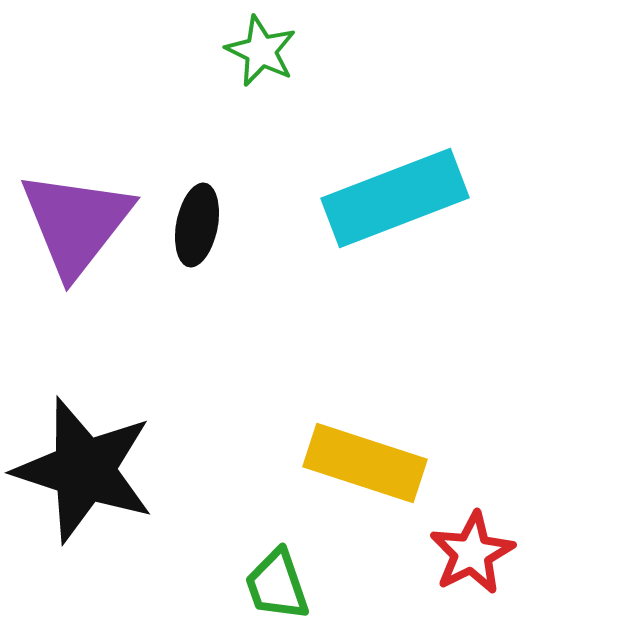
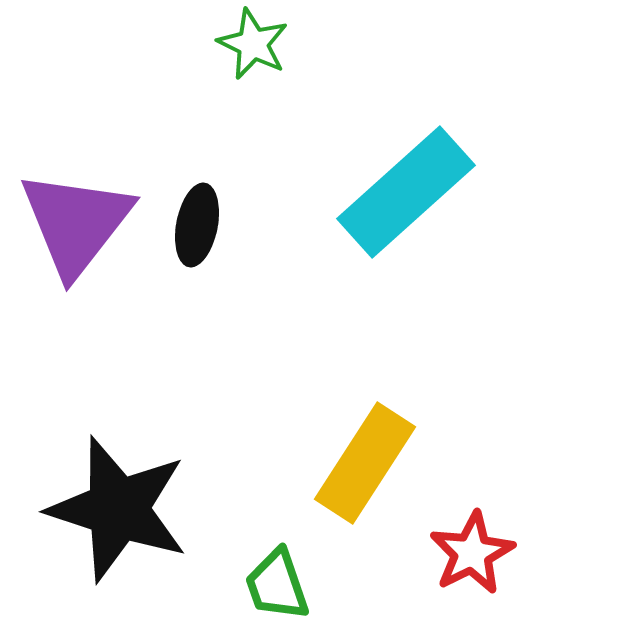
green star: moved 8 px left, 7 px up
cyan rectangle: moved 11 px right, 6 px up; rotated 21 degrees counterclockwise
yellow rectangle: rotated 75 degrees counterclockwise
black star: moved 34 px right, 39 px down
